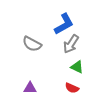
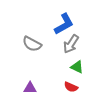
red semicircle: moved 1 px left, 1 px up
